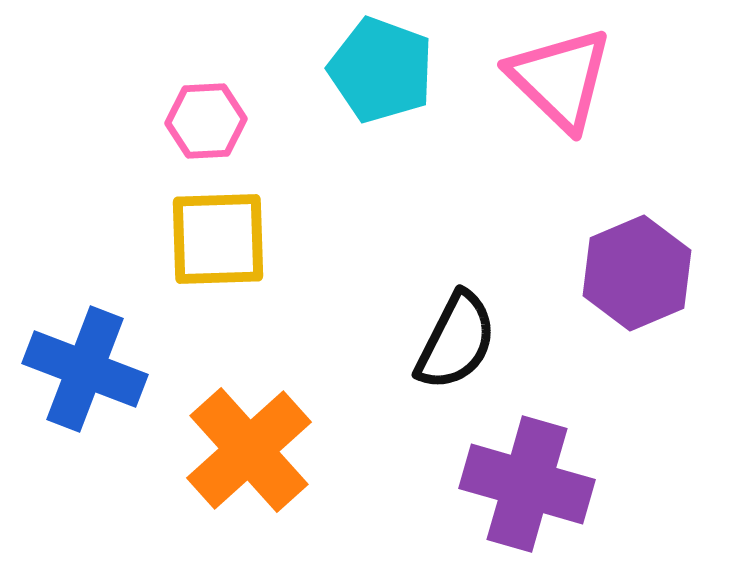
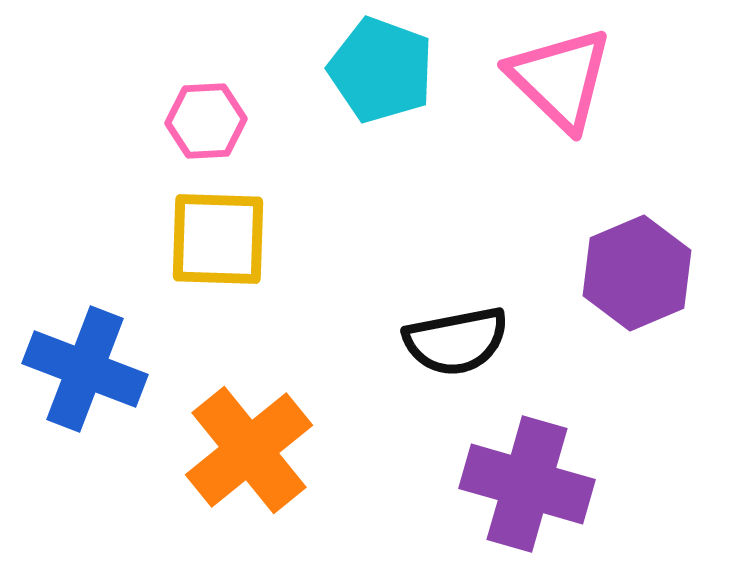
yellow square: rotated 4 degrees clockwise
black semicircle: rotated 52 degrees clockwise
orange cross: rotated 3 degrees clockwise
